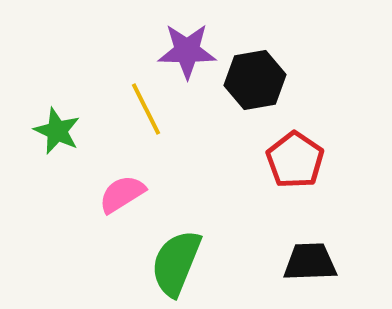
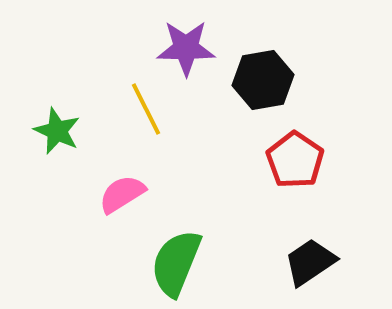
purple star: moved 1 px left, 3 px up
black hexagon: moved 8 px right
black trapezoid: rotated 32 degrees counterclockwise
